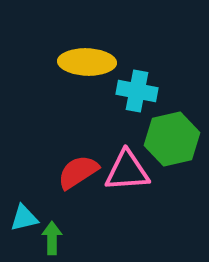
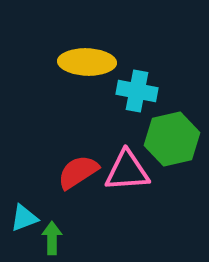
cyan triangle: rotated 8 degrees counterclockwise
